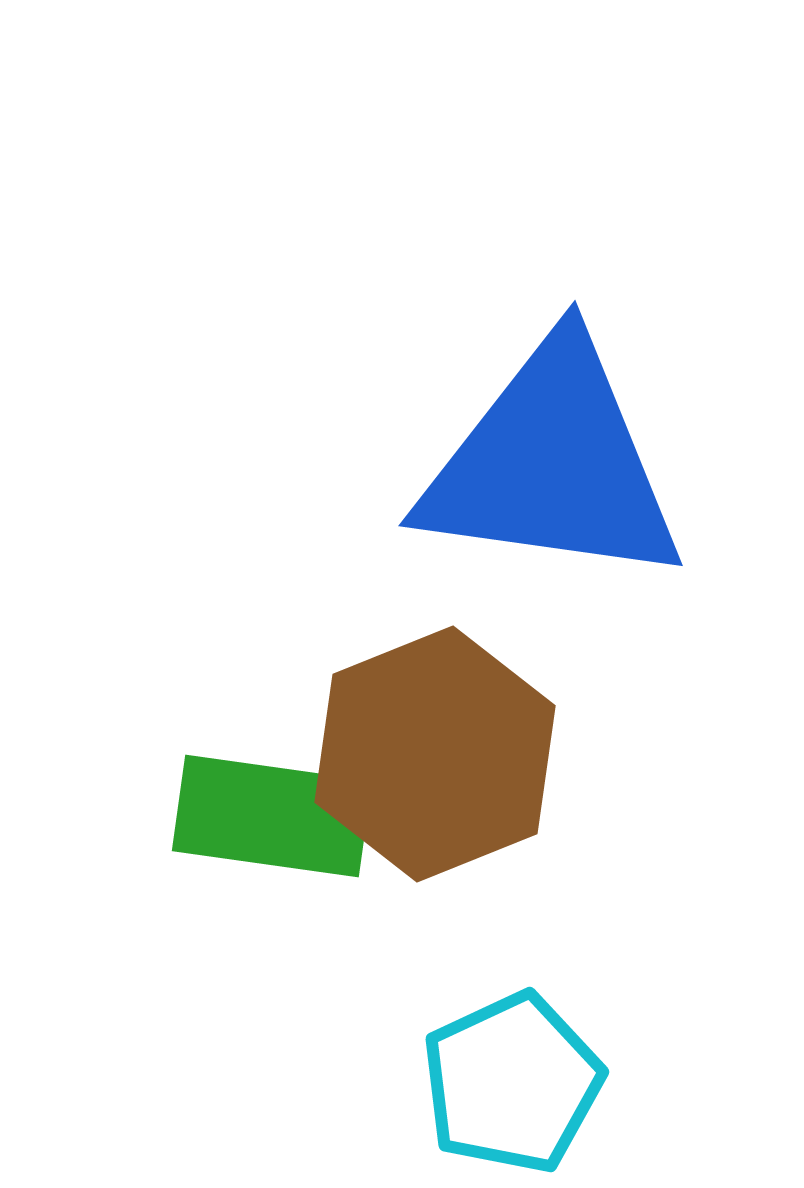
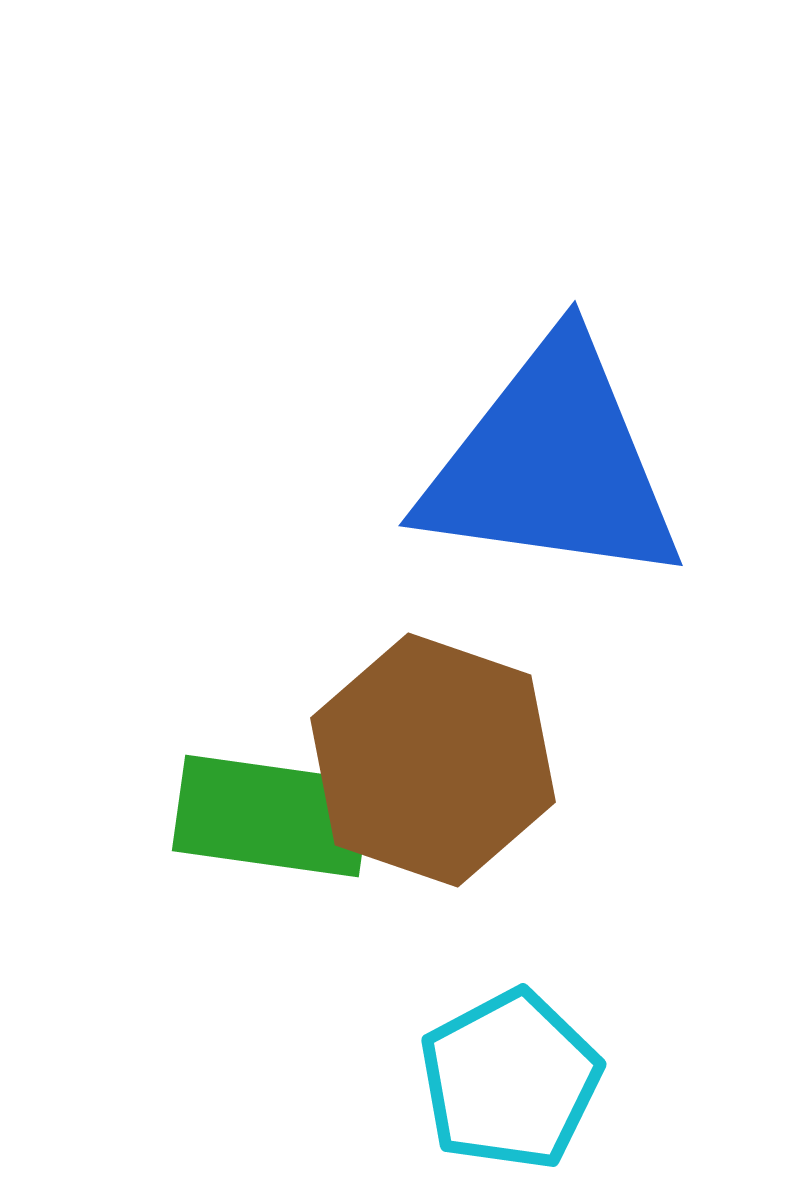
brown hexagon: moved 2 px left, 6 px down; rotated 19 degrees counterclockwise
cyan pentagon: moved 2 px left, 3 px up; rotated 3 degrees counterclockwise
